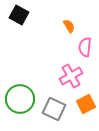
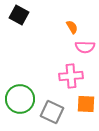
orange semicircle: moved 3 px right, 1 px down
pink semicircle: rotated 96 degrees counterclockwise
pink cross: rotated 25 degrees clockwise
orange square: rotated 30 degrees clockwise
gray square: moved 2 px left, 3 px down
